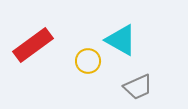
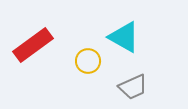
cyan triangle: moved 3 px right, 3 px up
gray trapezoid: moved 5 px left
